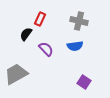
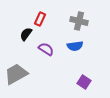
purple semicircle: rotated 14 degrees counterclockwise
